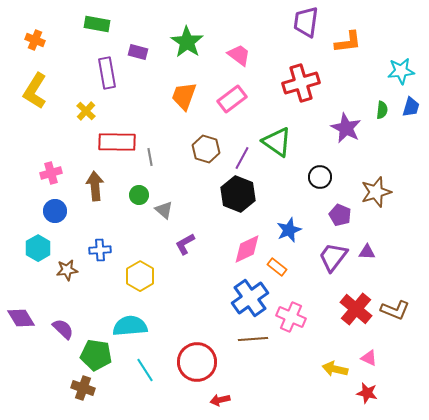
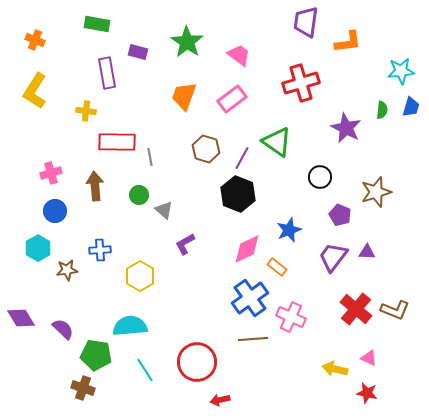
yellow cross at (86, 111): rotated 36 degrees counterclockwise
